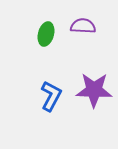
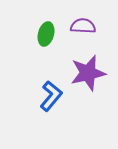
purple star: moved 6 px left, 17 px up; rotated 15 degrees counterclockwise
blue L-shape: rotated 12 degrees clockwise
